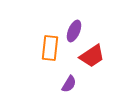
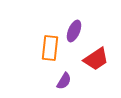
red trapezoid: moved 4 px right, 3 px down
purple semicircle: moved 5 px left, 3 px up
